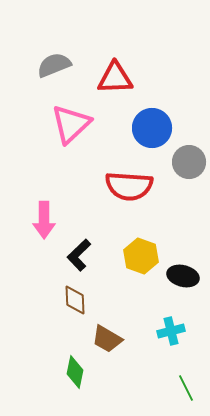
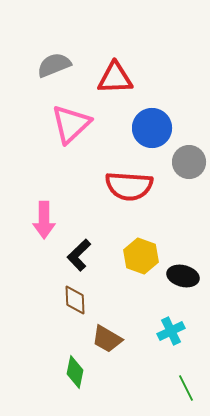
cyan cross: rotated 12 degrees counterclockwise
